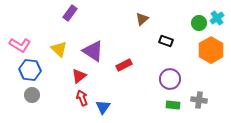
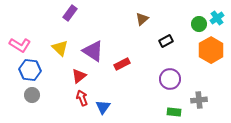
green circle: moved 1 px down
black rectangle: rotated 48 degrees counterclockwise
yellow triangle: moved 1 px right, 1 px up
red rectangle: moved 2 px left, 1 px up
gray cross: rotated 14 degrees counterclockwise
green rectangle: moved 1 px right, 7 px down
